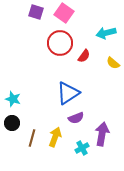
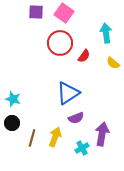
purple square: rotated 14 degrees counterclockwise
cyan arrow: rotated 96 degrees clockwise
